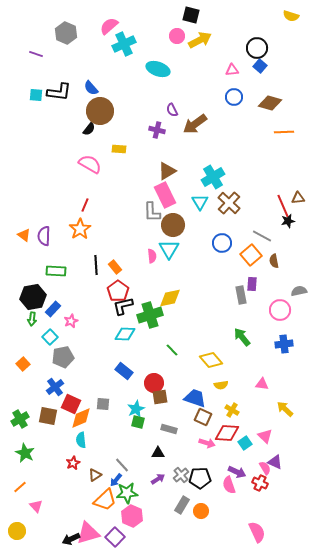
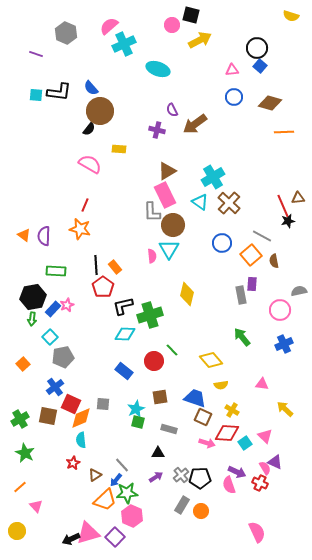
pink circle at (177, 36): moved 5 px left, 11 px up
cyan triangle at (200, 202): rotated 24 degrees counterclockwise
orange star at (80, 229): rotated 25 degrees counterclockwise
red pentagon at (118, 291): moved 15 px left, 4 px up
yellow diamond at (170, 298): moved 17 px right, 4 px up; rotated 65 degrees counterclockwise
pink star at (71, 321): moved 4 px left, 16 px up
blue cross at (284, 344): rotated 18 degrees counterclockwise
red circle at (154, 383): moved 22 px up
purple arrow at (158, 479): moved 2 px left, 2 px up
